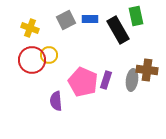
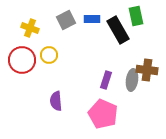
blue rectangle: moved 2 px right
red circle: moved 10 px left
pink pentagon: moved 20 px right, 32 px down
